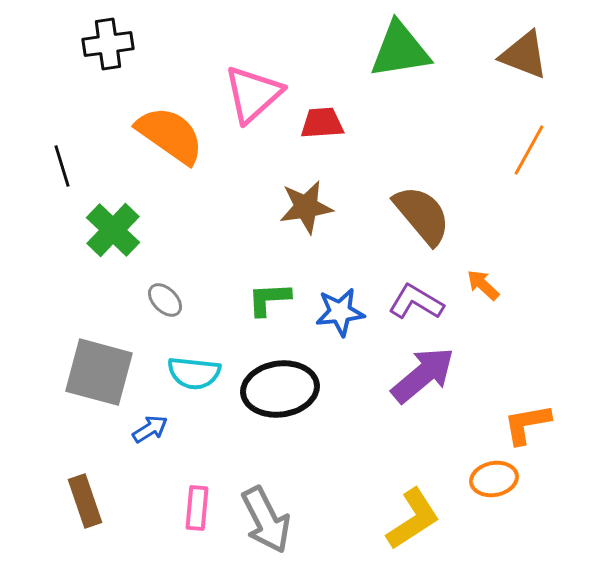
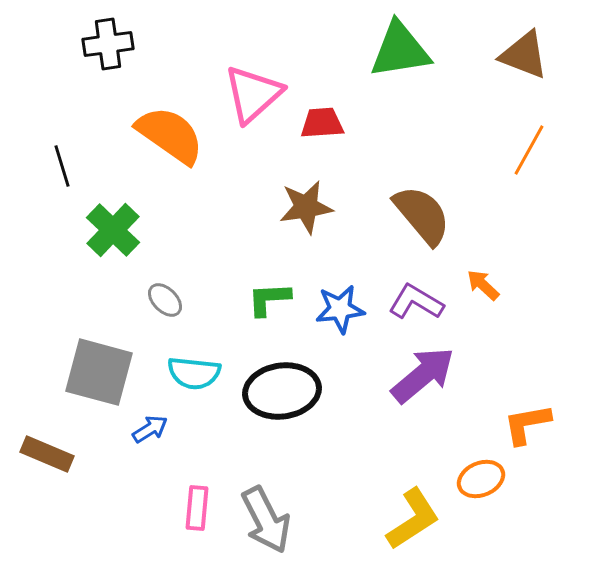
blue star: moved 3 px up
black ellipse: moved 2 px right, 2 px down
orange ellipse: moved 13 px left; rotated 12 degrees counterclockwise
brown rectangle: moved 38 px left, 47 px up; rotated 48 degrees counterclockwise
